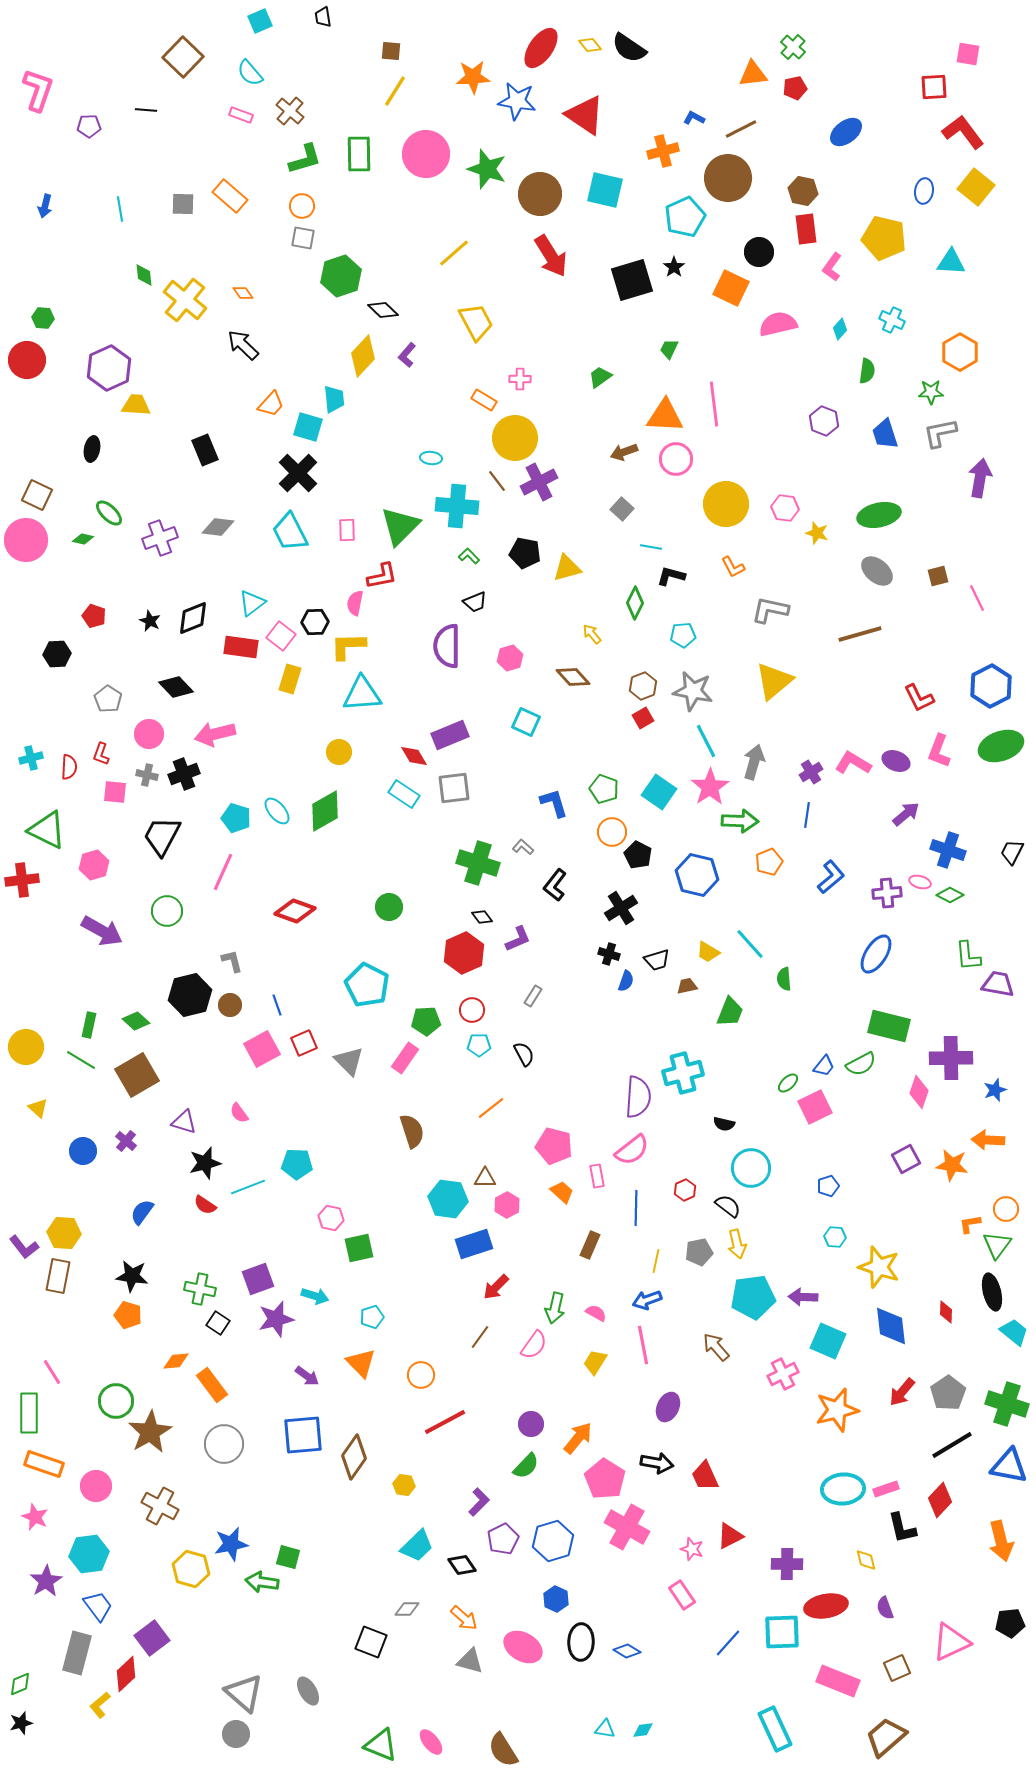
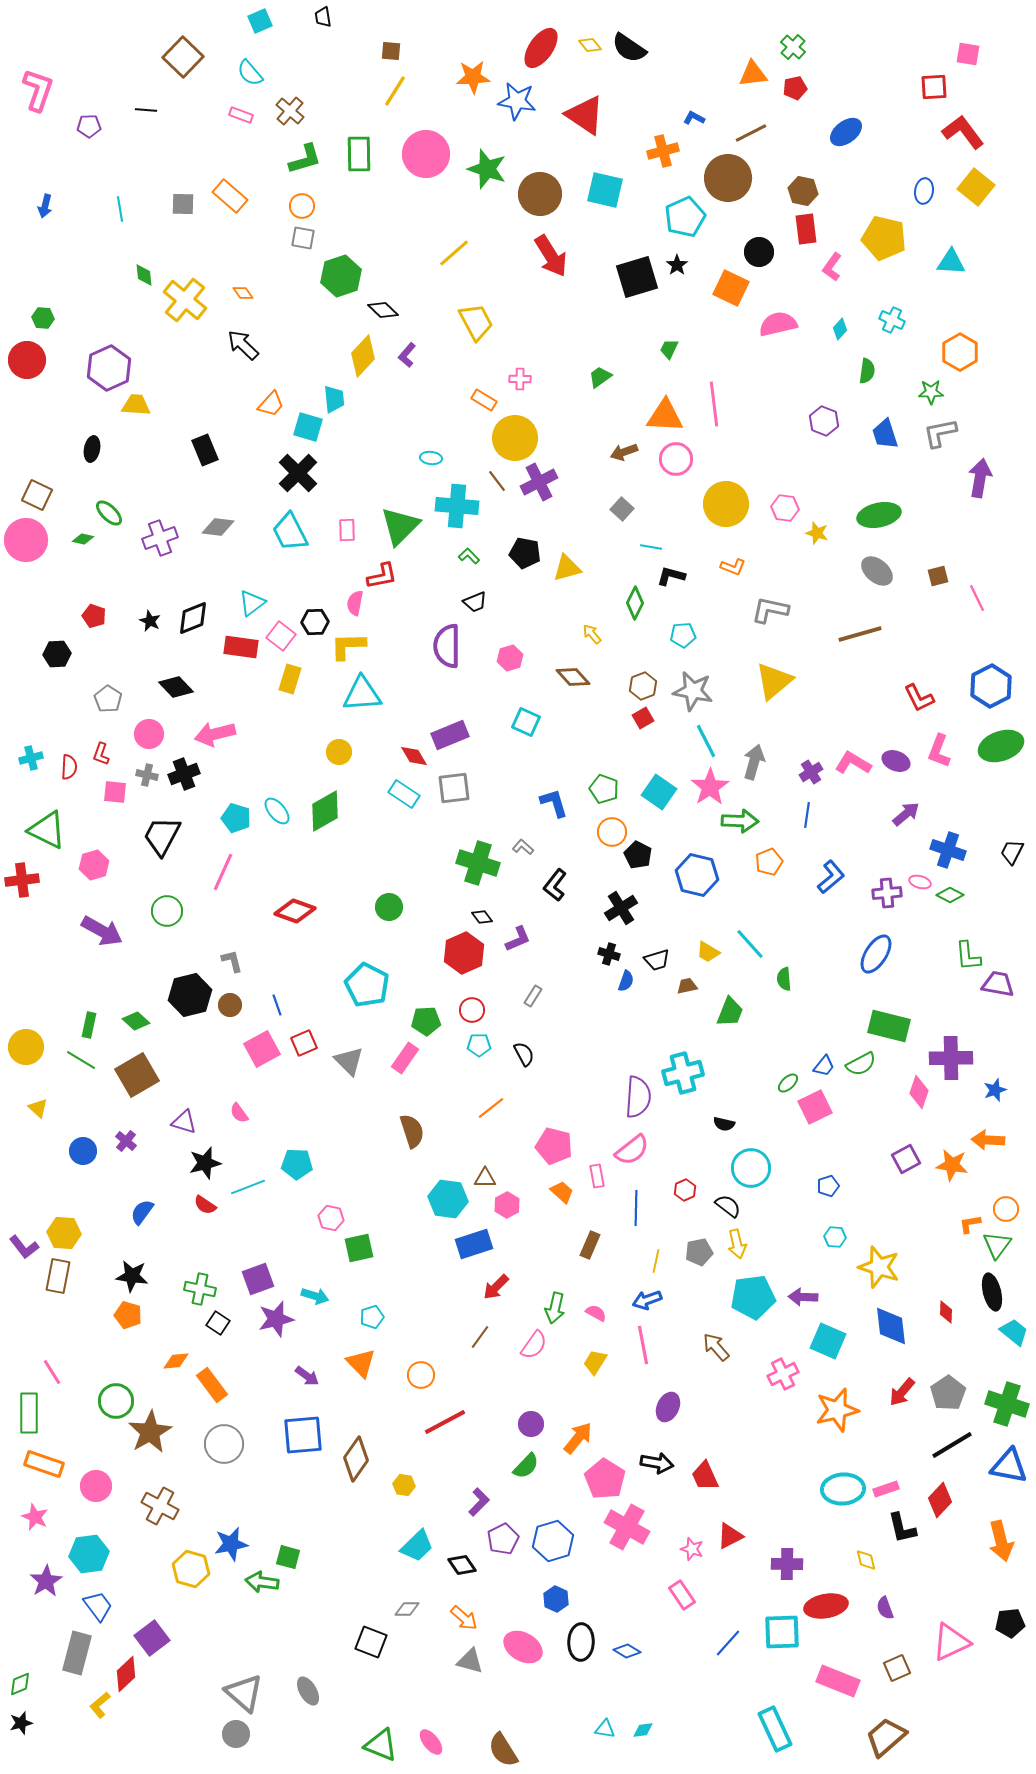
brown line at (741, 129): moved 10 px right, 4 px down
black star at (674, 267): moved 3 px right, 2 px up
black square at (632, 280): moved 5 px right, 3 px up
orange L-shape at (733, 567): rotated 40 degrees counterclockwise
brown diamond at (354, 1457): moved 2 px right, 2 px down
